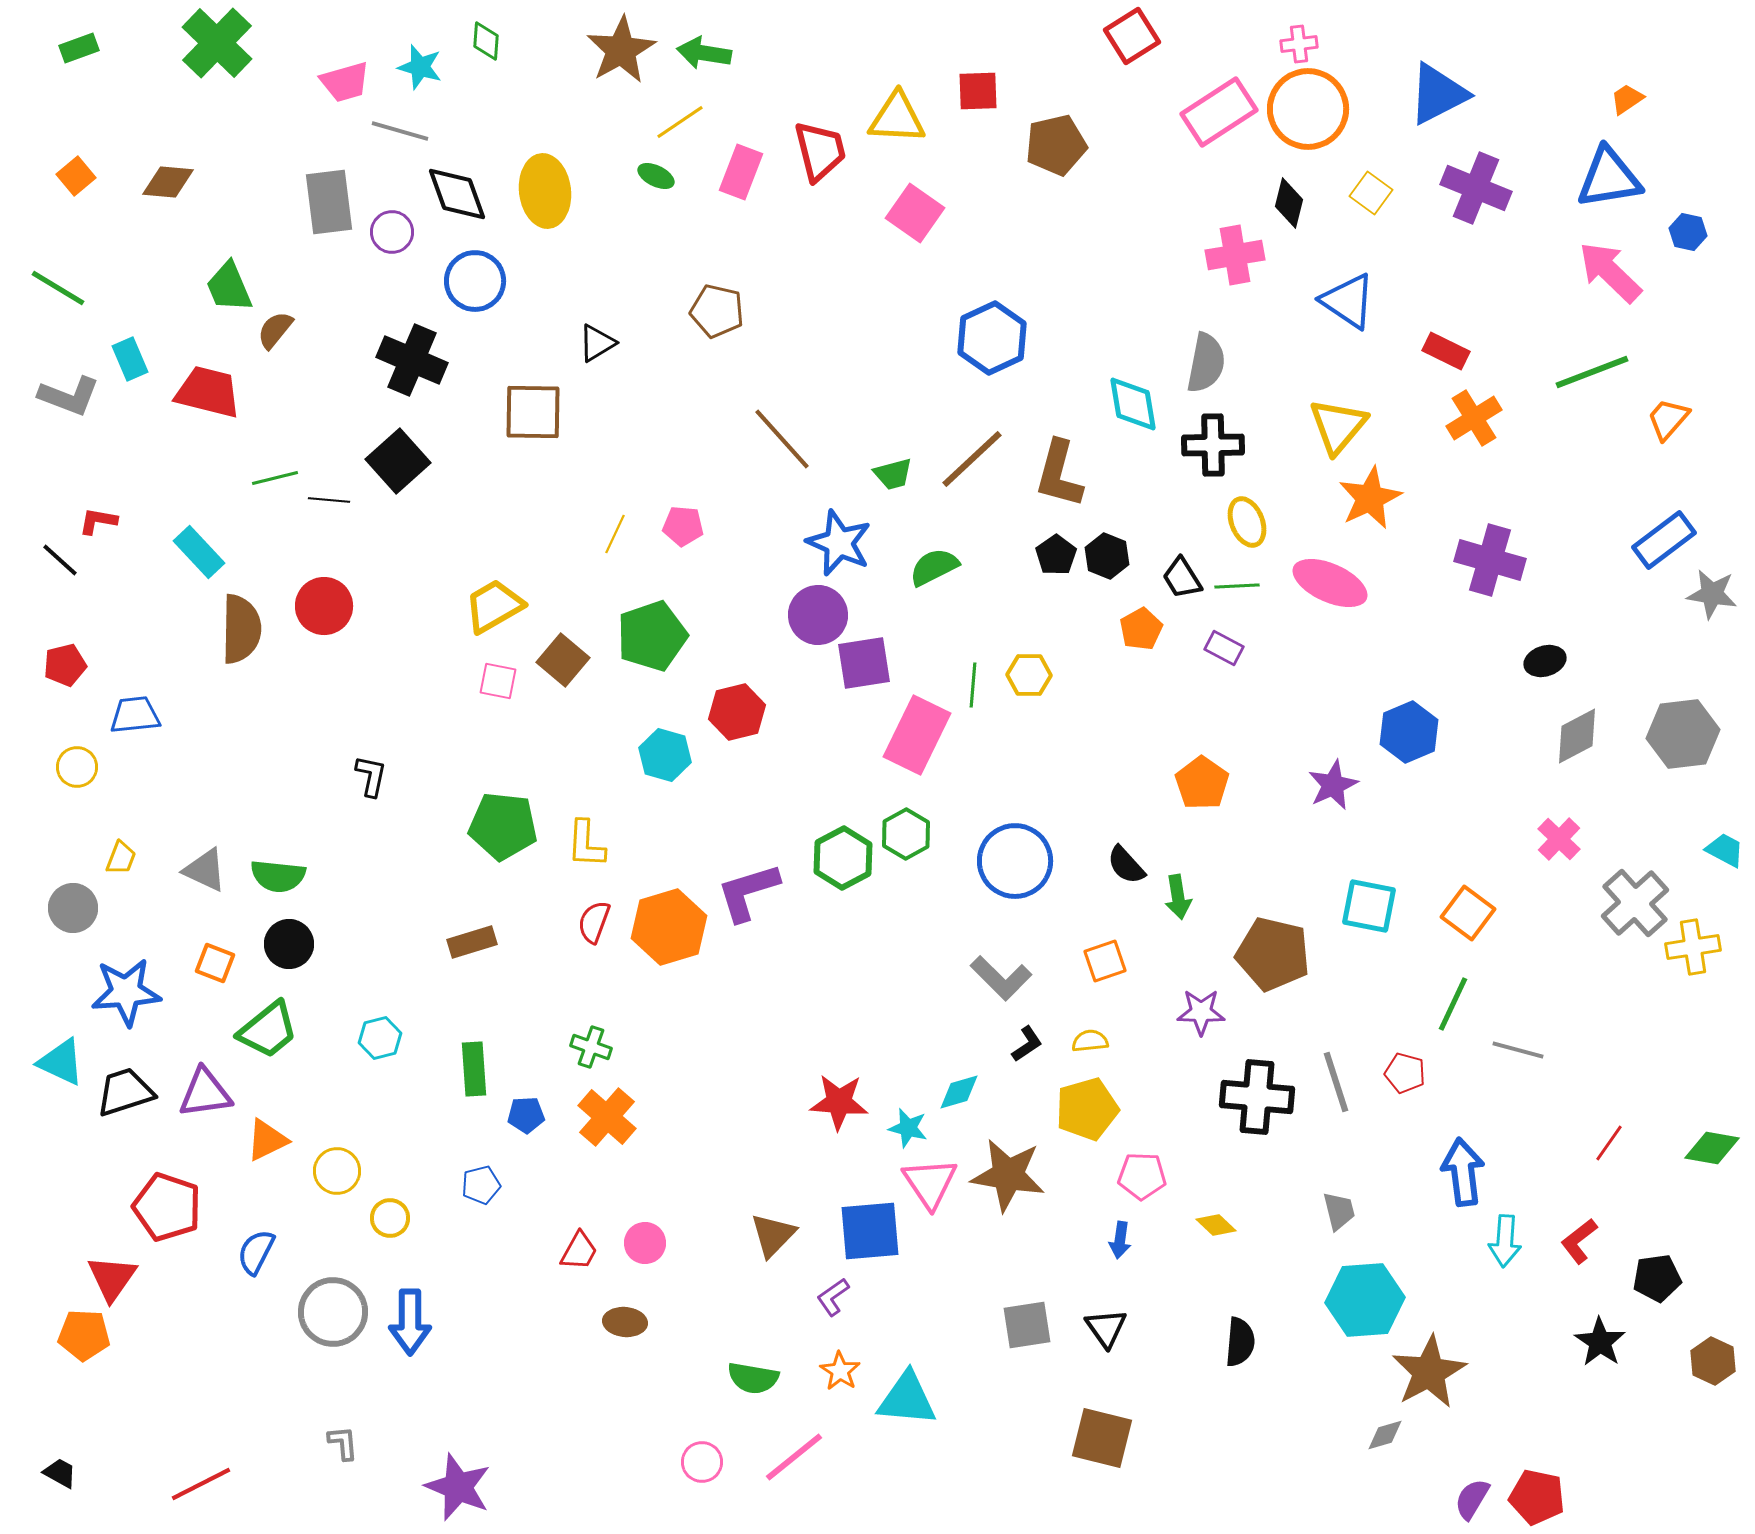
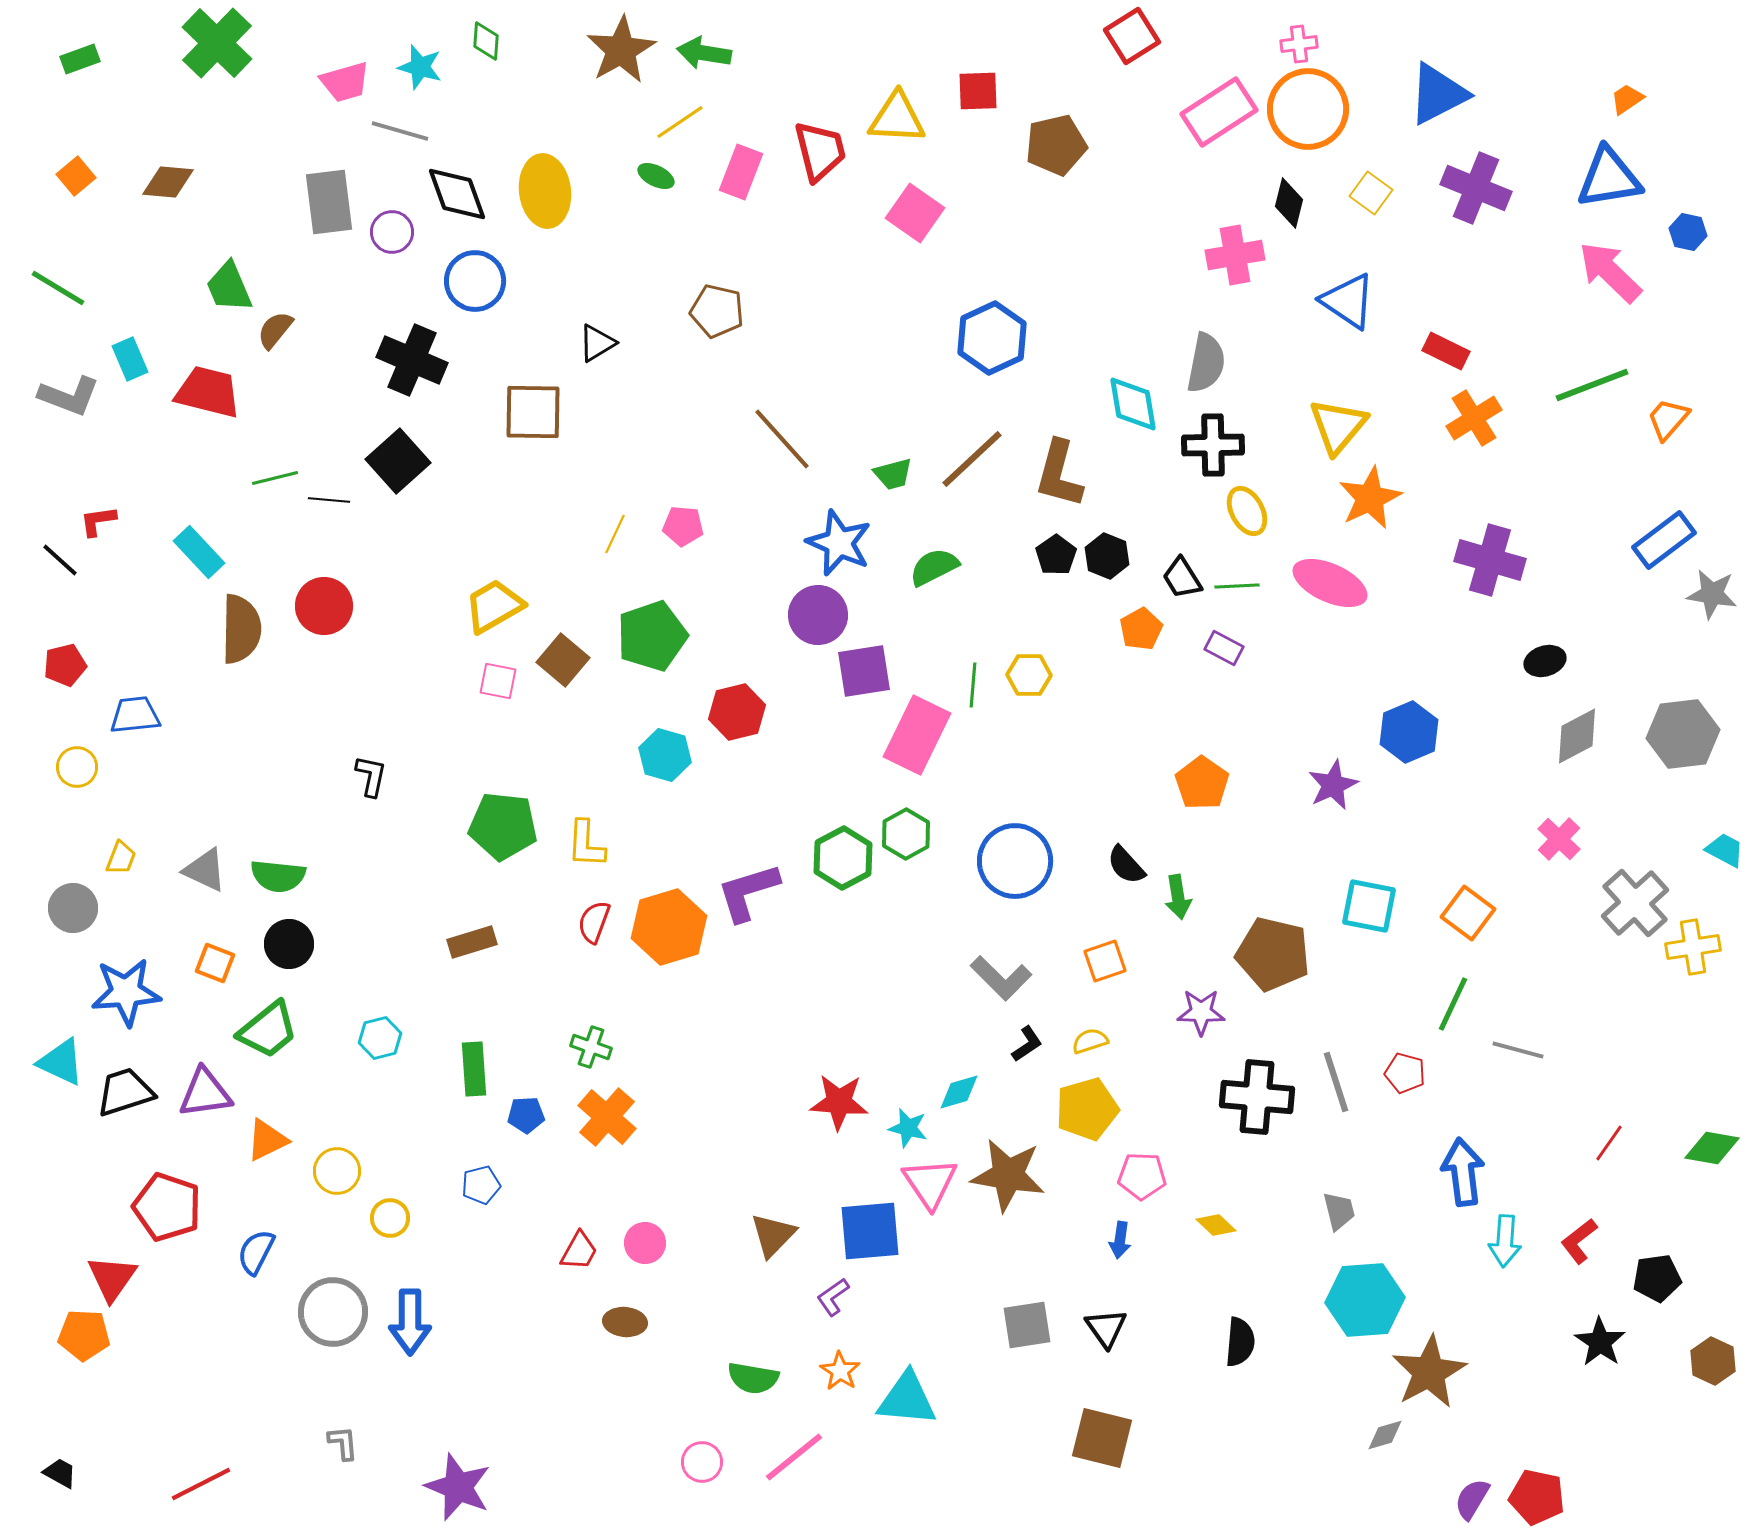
green rectangle at (79, 48): moved 1 px right, 11 px down
green line at (1592, 372): moved 13 px down
red L-shape at (98, 521): rotated 18 degrees counterclockwise
yellow ellipse at (1247, 522): moved 11 px up; rotated 6 degrees counterclockwise
purple square at (864, 663): moved 8 px down
yellow semicircle at (1090, 1041): rotated 12 degrees counterclockwise
